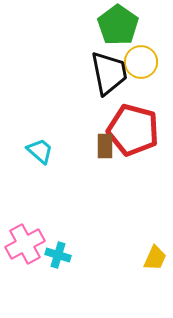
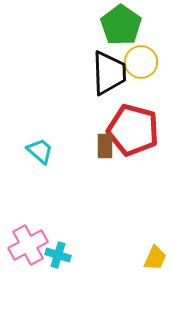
green pentagon: moved 3 px right
black trapezoid: rotated 9 degrees clockwise
pink cross: moved 3 px right, 1 px down
